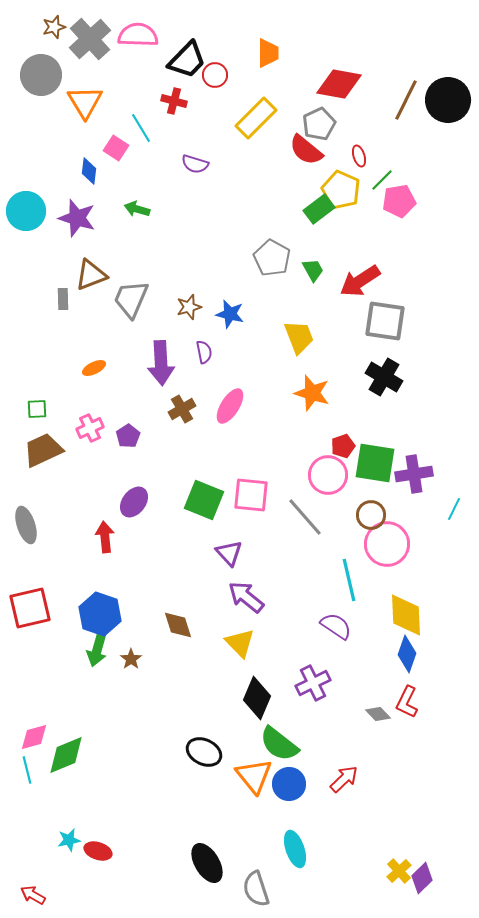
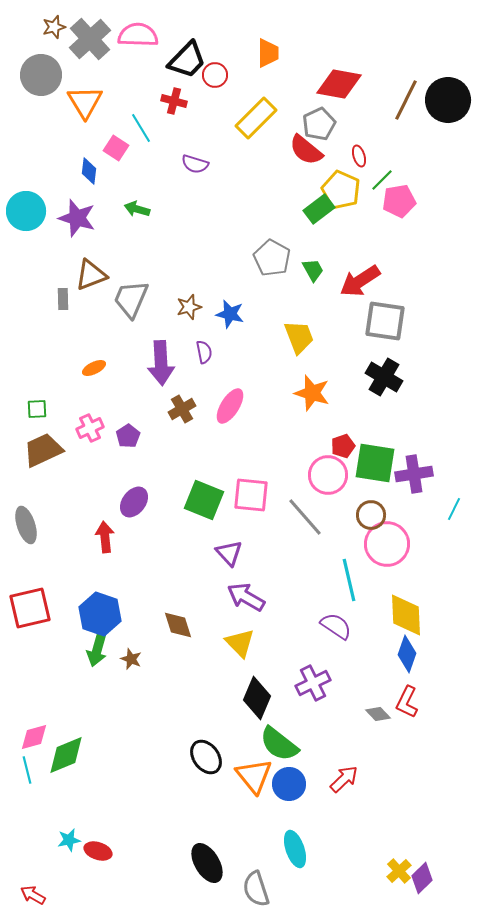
purple arrow at (246, 597): rotated 9 degrees counterclockwise
brown star at (131, 659): rotated 15 degrees counterclockwise
black ellipse at (204, 752): moved 2 px right, 5 px down; rotated 28 degrees clockwise
